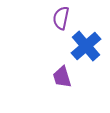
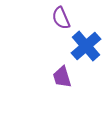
purple semicircle: rotated 35 degrees counterclockwise
